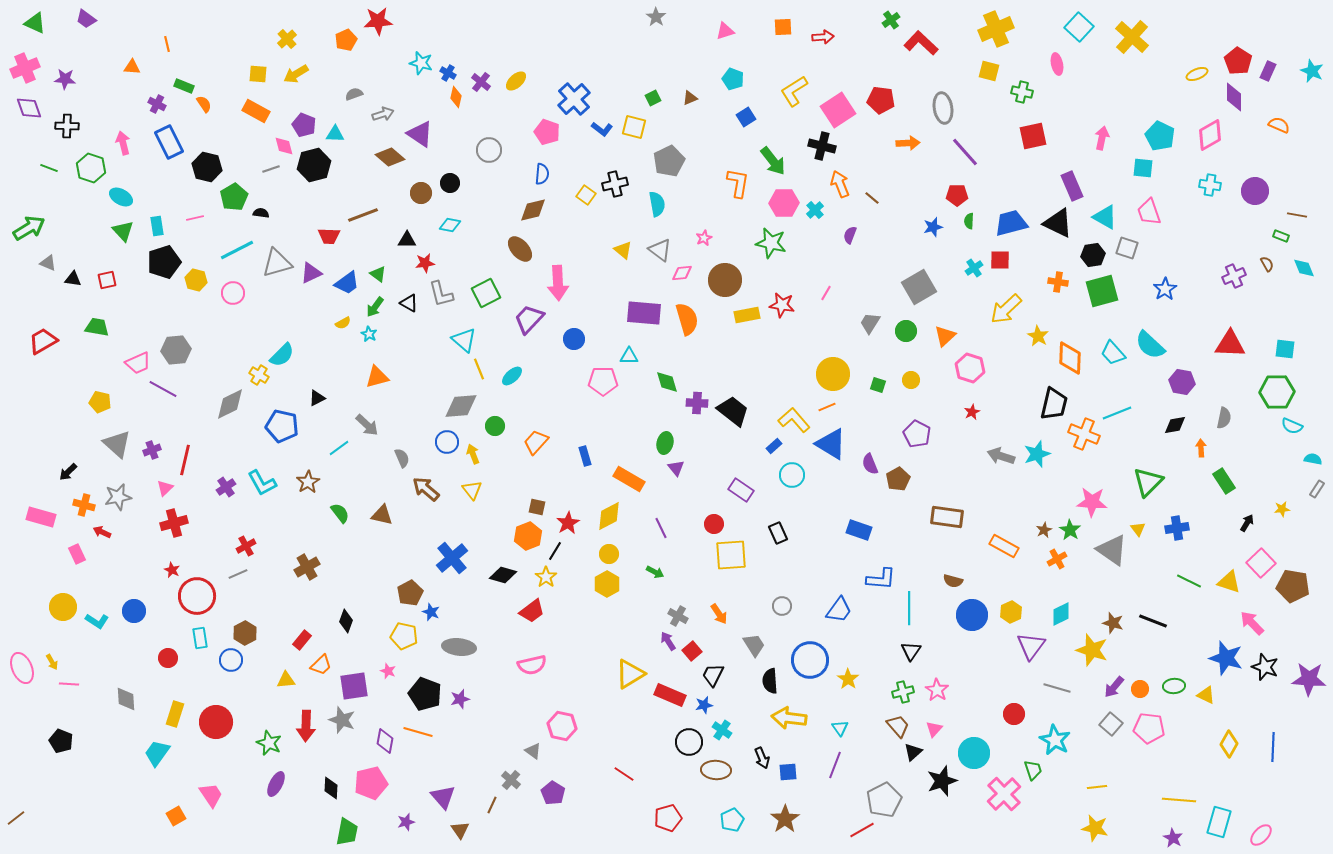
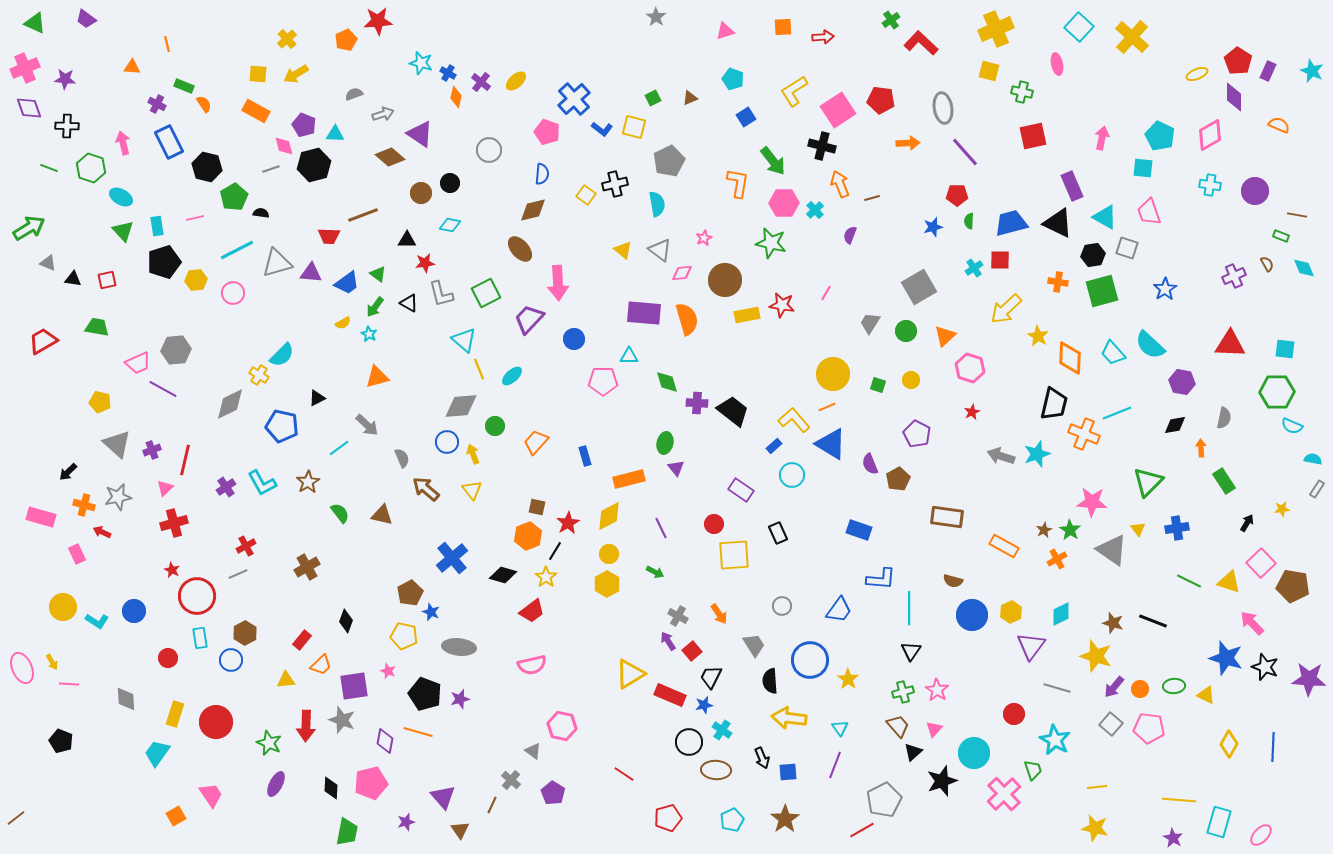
brown line at (872, 198): rotated 56 degrees counterclockwise
purple triangle at (311, 273): rotated 30 degrees clockwise
yellow hexagon at (196, 280): rotated 20 degrees counterclockwise
orange rectangle at (629, 479): rotated 44 degrees counterclockwise
yellow square at (731, 555): moved 3 px right
yellow star at (1092, 650): moved 4 px right, 6 px down
black trapezoid at (713, 675): moved 2 px left, 2 px down
